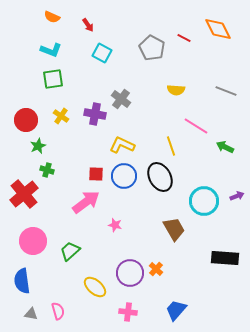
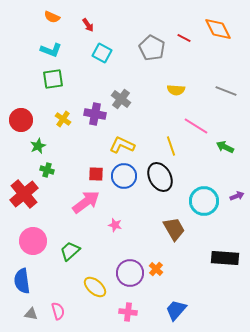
yellow cross: moved 2 px right, 3 px down
red circle: moved 5 px left
